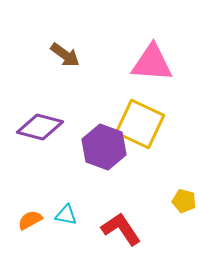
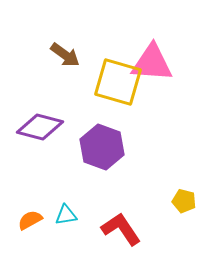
yellow square: moved 22 px left, 42 px up; rotated 9 degrees counterclockwise
purple hexagon: moved 2 px left
cyan triangle: rotated 20 degrees counterclockwise
